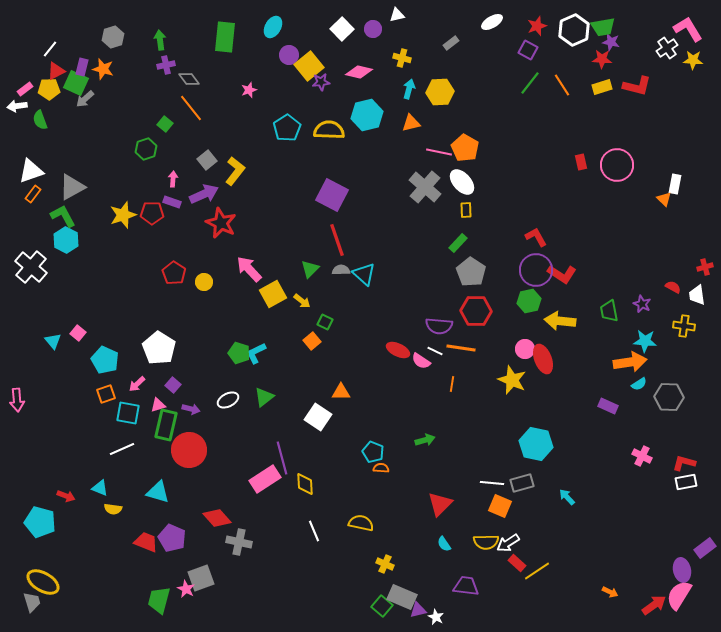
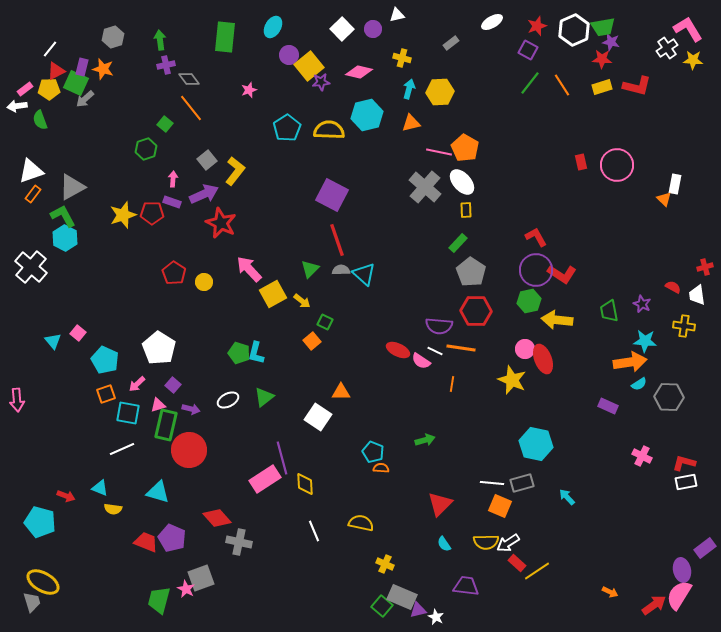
cyan hexagon at (66, 240): moved 1 px left, 2 px up
yellow arrow at (560, 321): moved 3 px left, 1 px up
cyan L-shape at (256, 353): rotated 50 degrees counterclockwise
